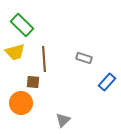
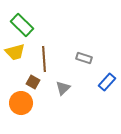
brown square: rotated 24 degrees clockwise
gray triangle: moved 32 px up
